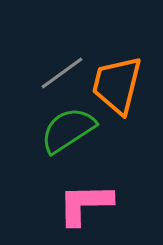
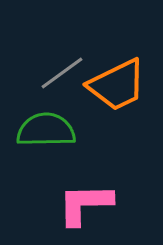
orange trapezoid: rotated 130 degrees counterclockwise
green semicircle: moved 22 px left; rotated 32 degrees clockwise
